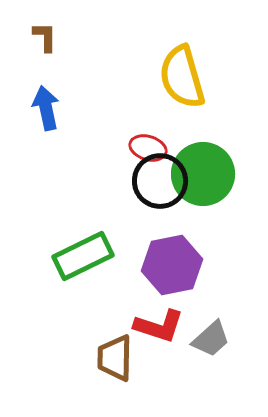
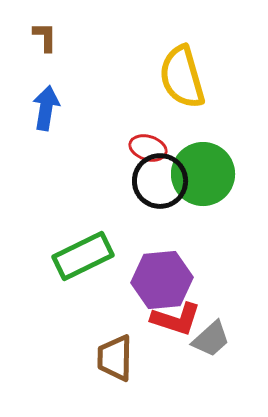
blue arrow: rotated 21 degrees clockwise
purple hexagon: moved 10 px left, 15 px down; rotated 6 degrees clockwise
red L-shape: moved 17 px right, 7 px up
